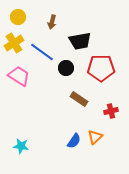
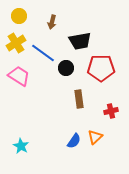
yellow circle: moved 1 px right, 1 px up
yellow cross: moved 2 px right
blue line: moved 1 px right, 1 px down
brown rectangle: rotated 48 degrees clockwise
cyan star: rotated 21 degrees clockwise
